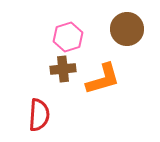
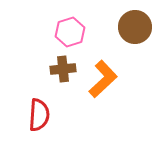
brown circle: moved 8 px right, 2 px up
pink hexagon: moved 2 px right, 5 px up
orange L-shape: rotated 27 degrees counterclockwise
